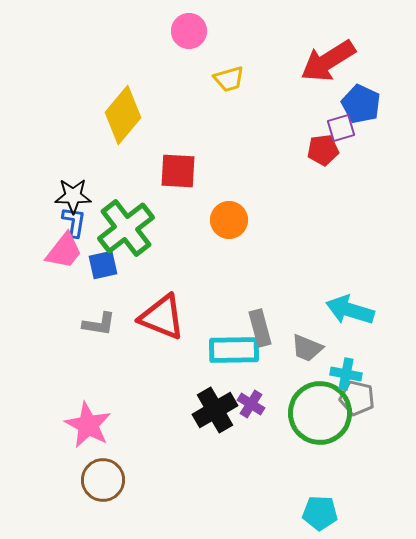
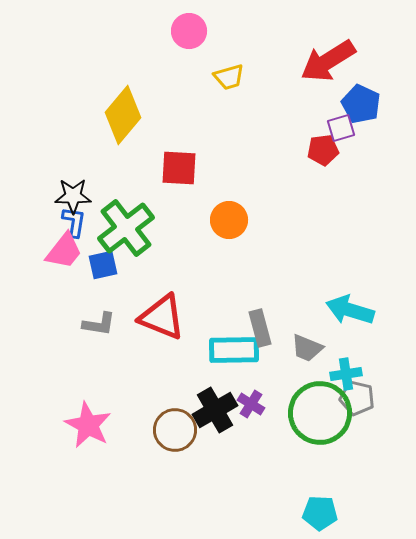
yellow trapezoid: moved 2 px up
red square: moved 1 px right, 3 px up
cyan cross: rotated 20 degrees counterclockwise
brown circle: moved 72 px right, 50 px up
